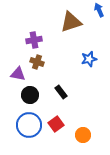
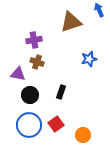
black rectangle: rotated 56 degrees clockwise
